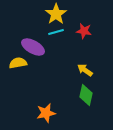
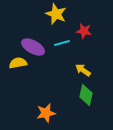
yellow star: rotated 15 degrees counterclockwise
cyan line: moved 6 px right, 11 px down
yellow arrow: moved 2 px left
